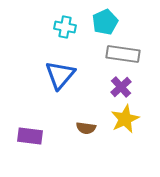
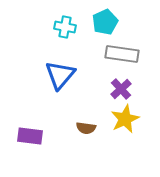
gray rectangle: moved 1 px left
purple cross: moved 2 px down
